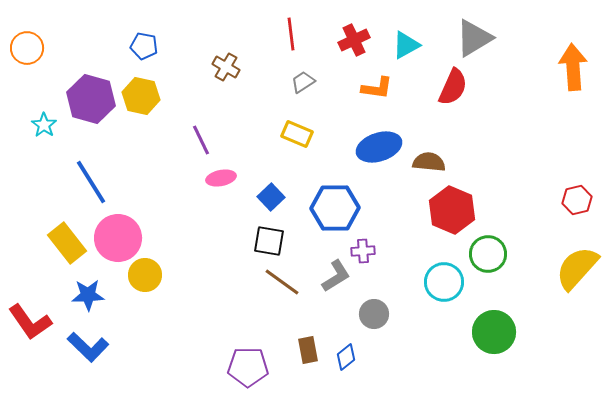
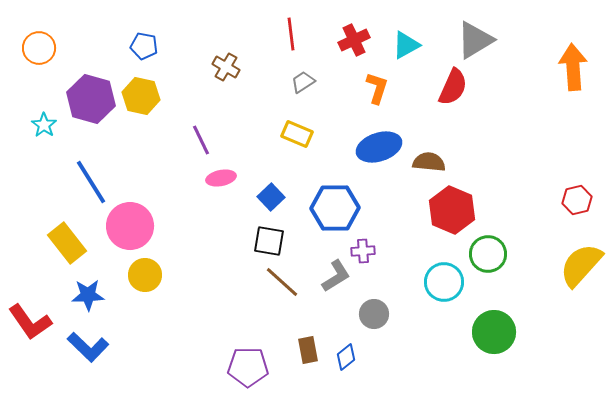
gray triangle at (474, 38): moved 1 px right, 2 px down
orange circle at (27, 48): moved 12 px right
orange L-shape at (377, 88): rotated 80 degrees counterclockwise
pink circle at (118, 238): moved 12 px right, 12 px up
yellow semicircle at (577, 268): moved 4 px right, 3 px up
brown line at (282, 282): rotated 6 degrees clockwise
